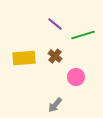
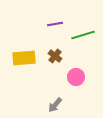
purple line: rotated 49 degrees counterclockwise
